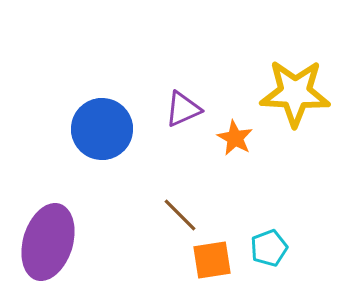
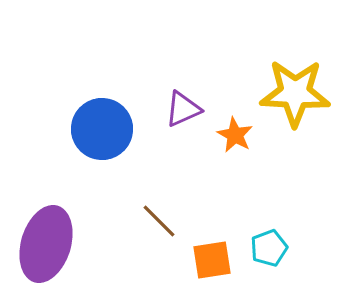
orange star: moved 3 px up
brown line: moved 21 px left, 6 px down
purple ellipse: moved 2 px left, 2 px down
